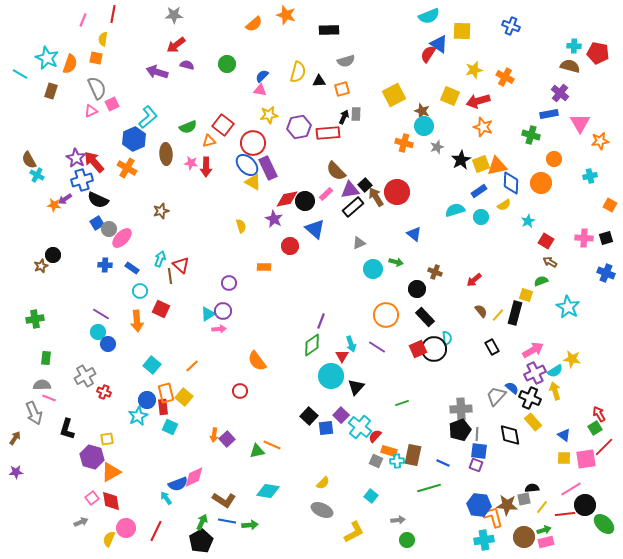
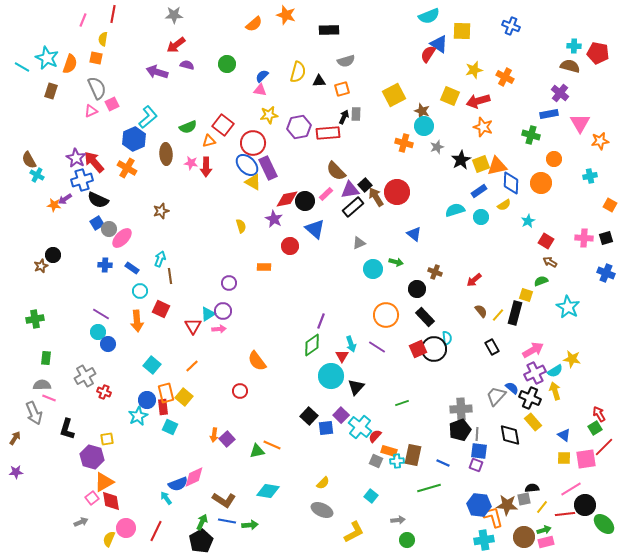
cyan line at (20, 74): moved 2 px right, 7 px up
red triangle at (181, 265): moved 12 px right, 61 px down; rotated 18 degrees clockwise
orange triangle at (111, 472): moved 7 px left, 10 px down
